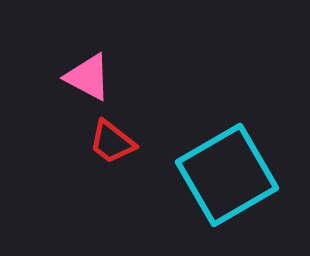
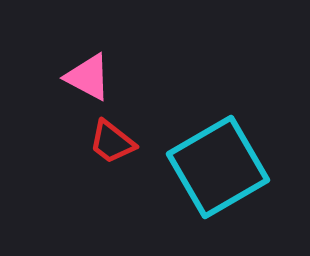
cyan square: moved 9 px left, 8 px up
